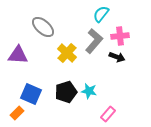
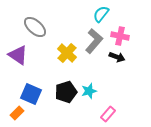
gray ellipse: moved 8 px left
pink cross: rotated 18 degrees clockwise
purple triangle: rotated 30 degrees clockwise
cyan star: rotated 28 degrees counterclockwise
